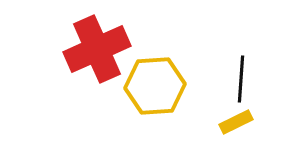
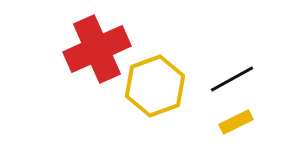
black line: moved 9 px left; rotated 57 degrees clockwise
yellow hexagon: rotated 16 degrees counterclockwise
